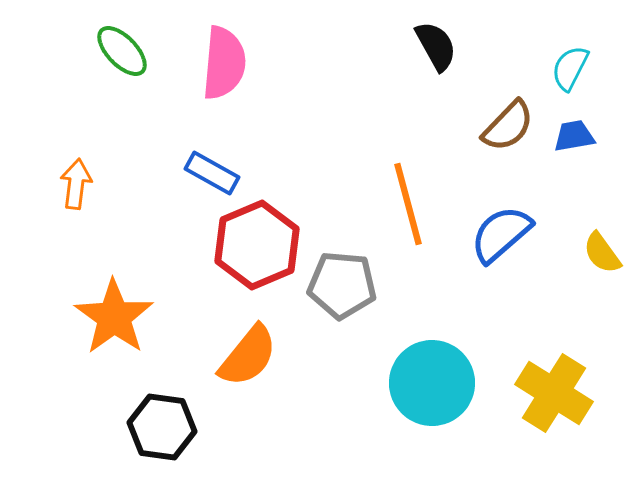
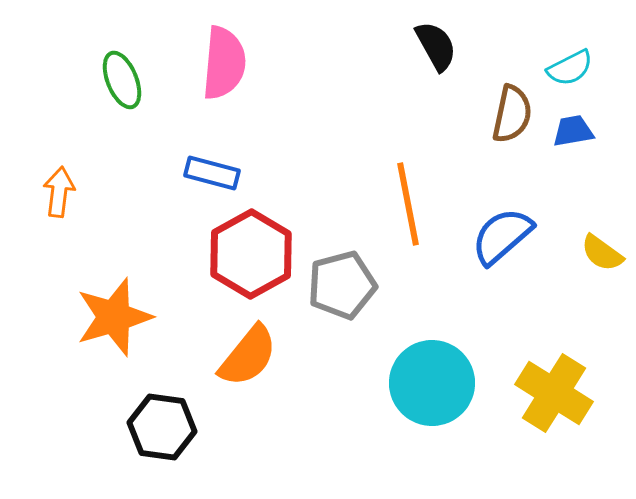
green ellipse: moved 29 px down; rotated 22 degrees clockwise
cyan semicircle: rotated 144 degrees counterclockwise
brown semicircle: moved 4 px right, 12 px up; rotated 32 degrees counterclockwise
blue trapezoid: moved 1 px left, 5 px up
blue rectangle: rotated 14 degrees counterclockwise
orange arrow: moved 17 px left, 8 px down
orange line: rotated 4 degrees clockwise
blue semicircle: moved 1 px right, 2 px down
red hexagon: moved 6 px left, 9 px down; rotated 6 degrees counterclockwise
yellow semicircle: rotated 18 degrees counterclockwise
gray pentagon: rotated 20 degrees counterclockwise
orange star: rotated 20 degrees clockwise
